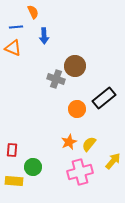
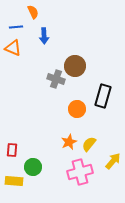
black rectangle: moved 1 px left, 2 px up; rotated 35 degrees counterclockwise
